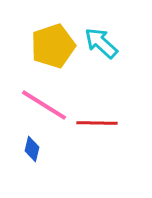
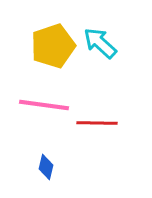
cyan arrow: moved 1 px left
pink line: rotated 24 degrees counterclockwise
blue diamond: moved 14 px right, 18 px down
